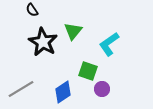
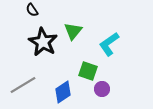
gray line: moved 2 px right, 4 px up
